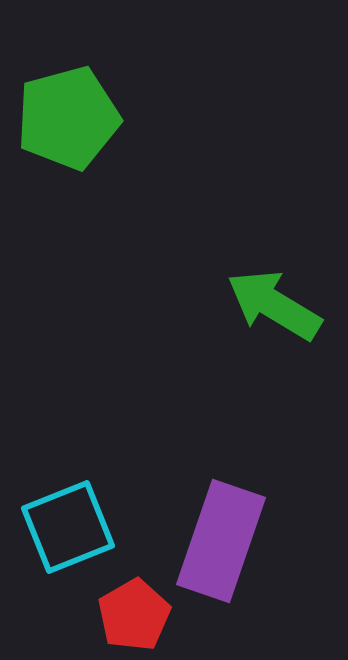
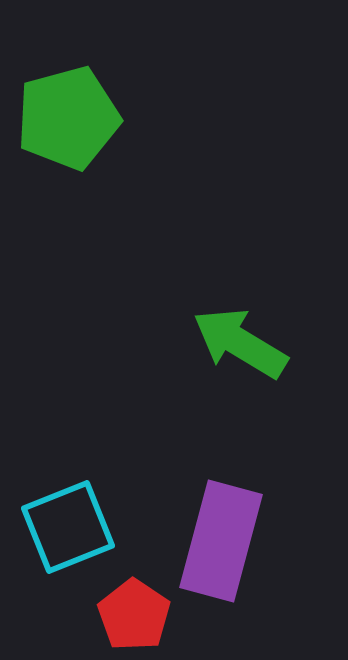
green arrow: moved 34 px left, 38 px down
purple rectangle: rotated 4 degrees counterclockwise
red pentagon: rotated 8 degrees counterclockwise
